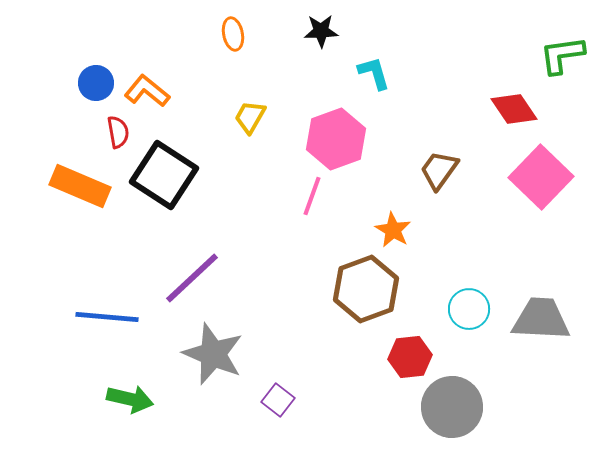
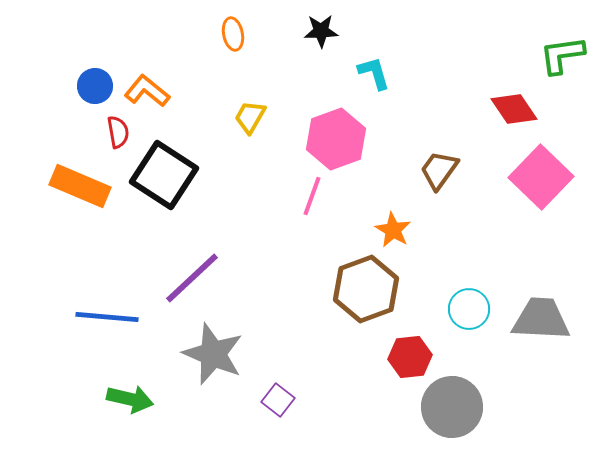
blue circle: moved 1 px left, 3 px down
